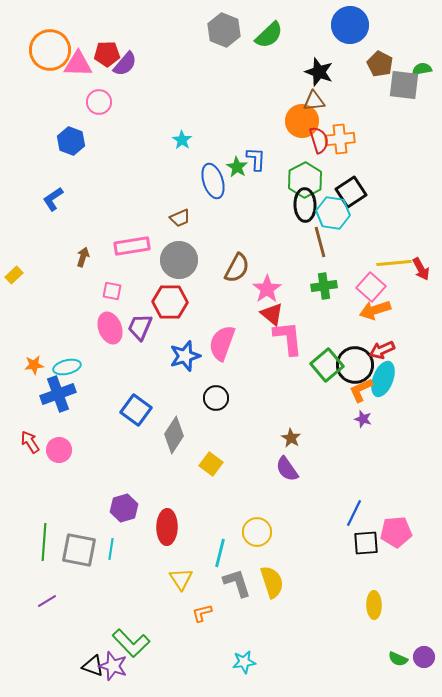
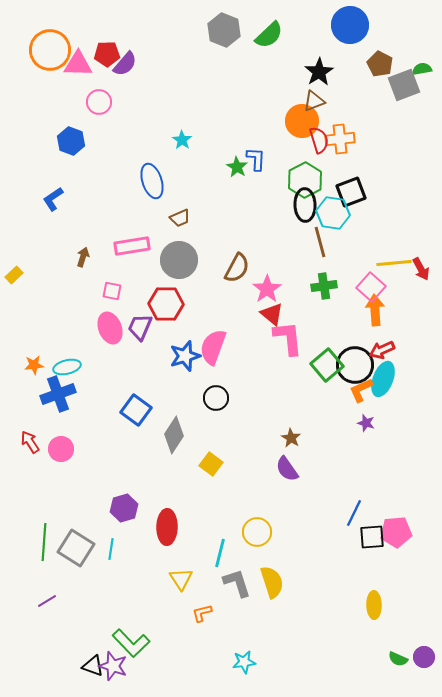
black star at (319, 72): rotated 20 degrees clockwise
gray square at (404, 85): rotated 28 degrees counterclockwise
brown triangle at (314, 101): rotated 15 degrees counterclockwise
blue ellipse at (213, 181): moved 61 px left
black square at (351, 192): rotated 12 degrees clockwise
red hexagon at (170, 302): moved 4 px left, 2 px down
orange arrow at (375, 310): rotated 104 degrees clockwise
pink semicircle at (222, 343): moved 9 px left, 4 px down
purple star at (363, 419): moved 3 px right, 4 px down
pink circle at (59, 450): moved 2 px right, 1 px up
black square at (366, 543): moved 6 px right, 6 px up
gray square at (79, 550): moved 3 px left, 2 px up; rotated 21 degrees clockwise
